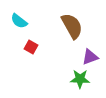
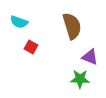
cyan semicircle: moved 1 px down; rotated 18 degrees counterclockwise
brown semicircle: rotated 12 degrees clockwise
purple triangle: rotated 42 degrees clockwise
